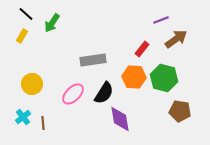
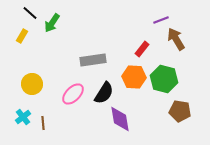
black line: moved 4 px right, 1 px up
brown arrow: rotated 85 degrees counterclockwise
green hexagon: moved 1 px down
